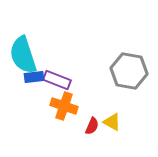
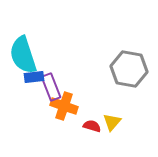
gray hexagon: moved 2 px up
purple rectangle: moved 6 px left, 7 px down; rotated 48 degrees clockwise
yellow triangle: rotated 42 degrees clockwise
red semicircle: rotated 96 degrees counterclockwise
